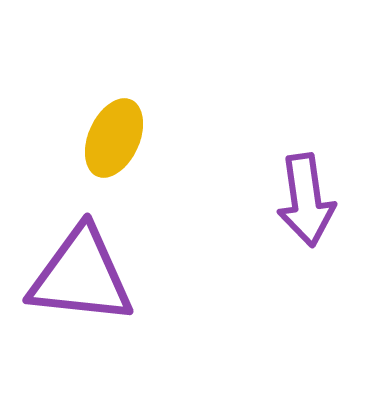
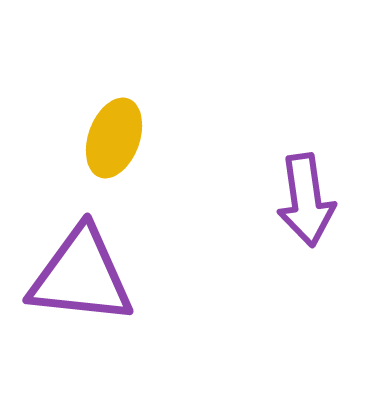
yellow ellipse: rotated 4 degrees counterclockwise
